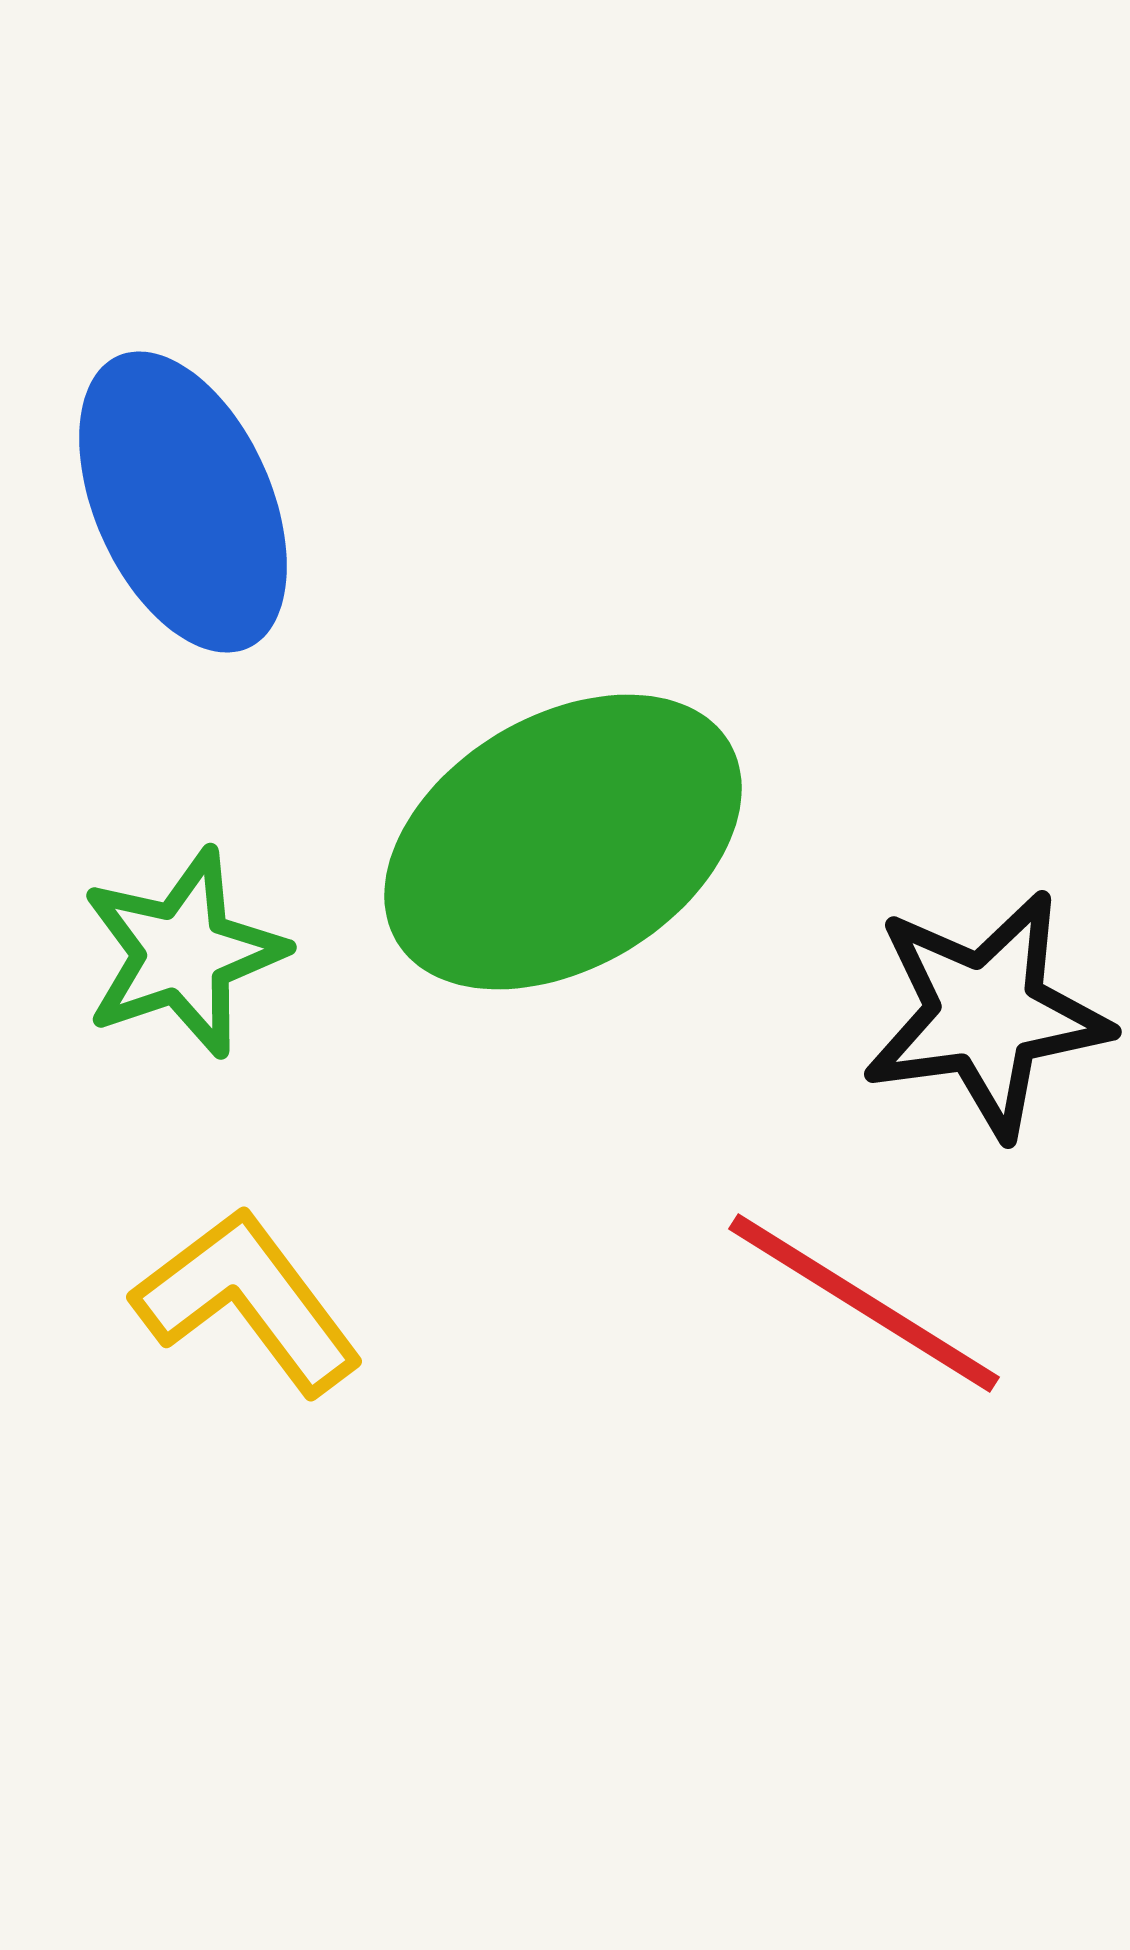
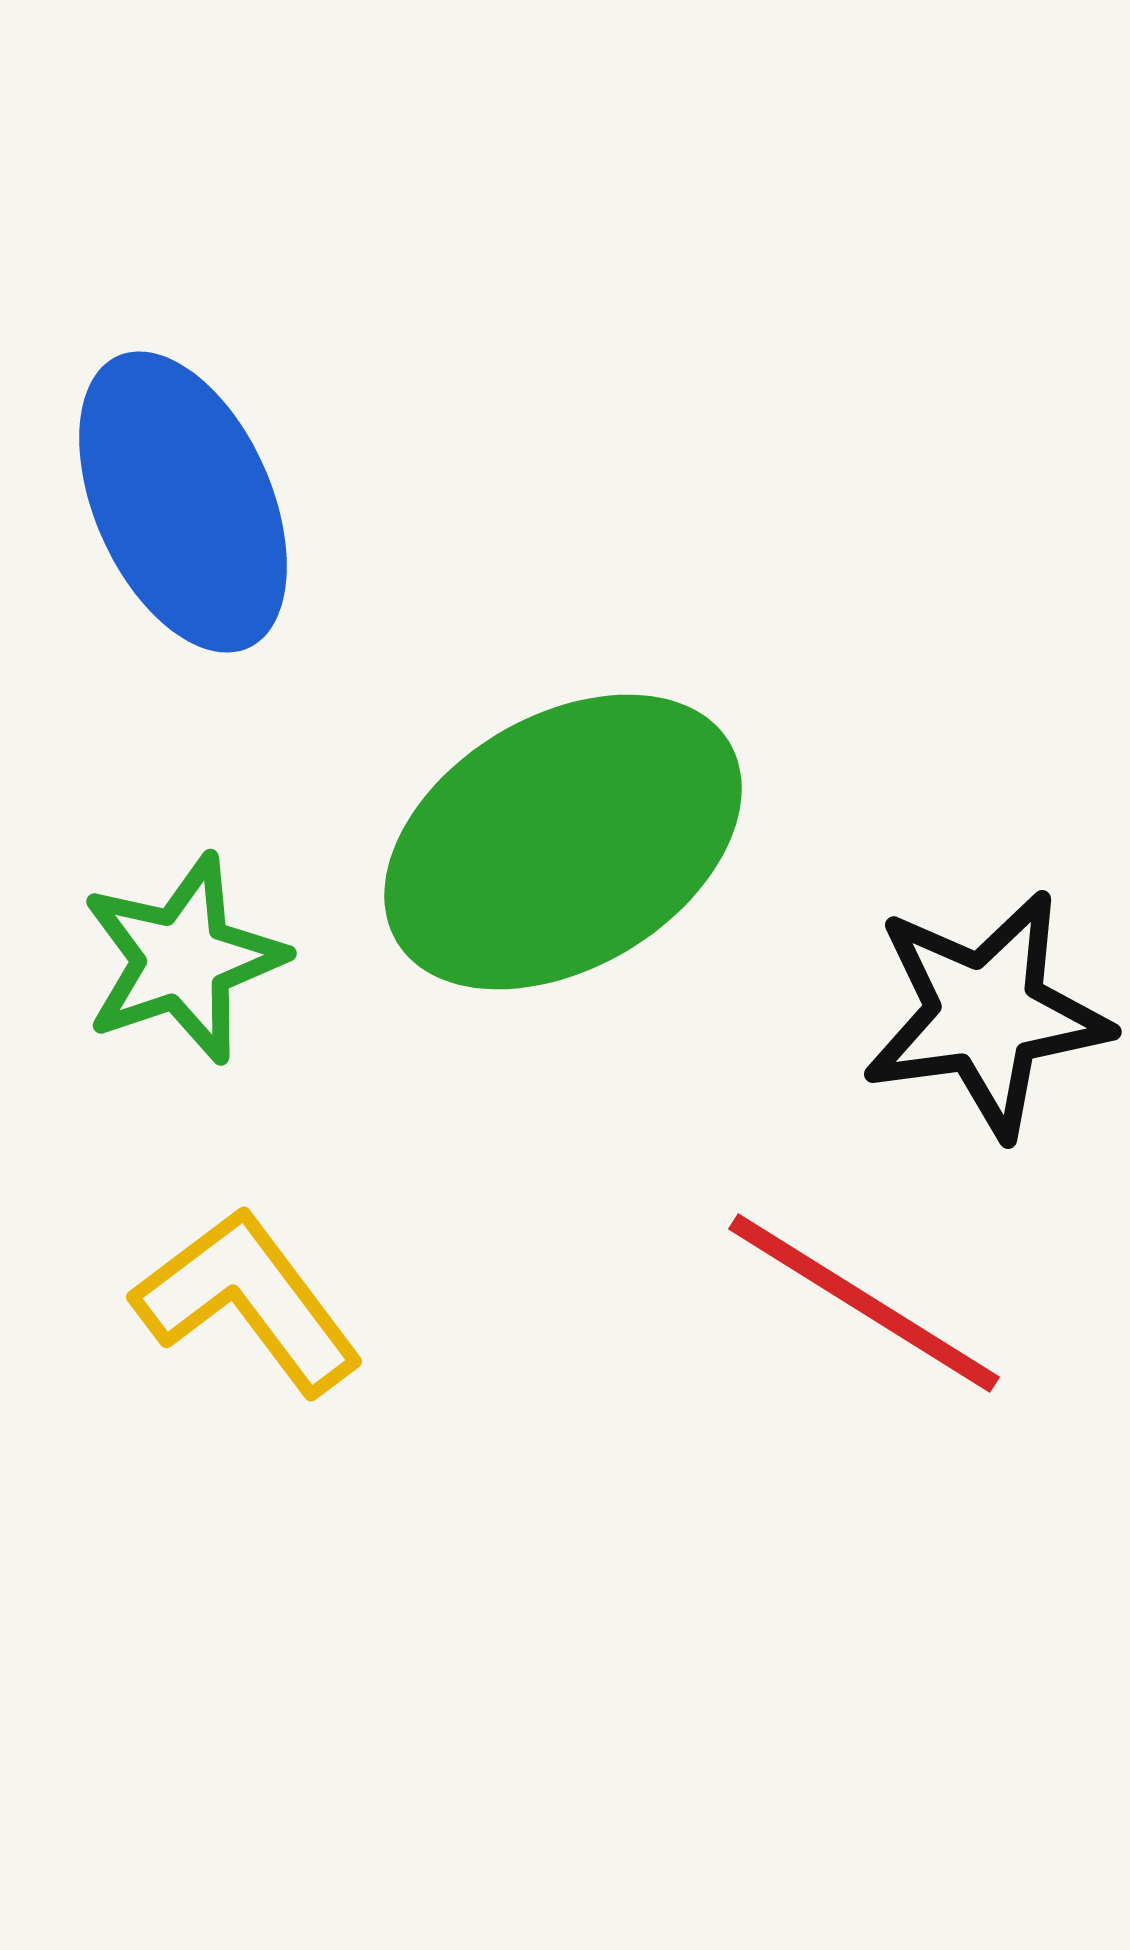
green star: moved 6 px down
